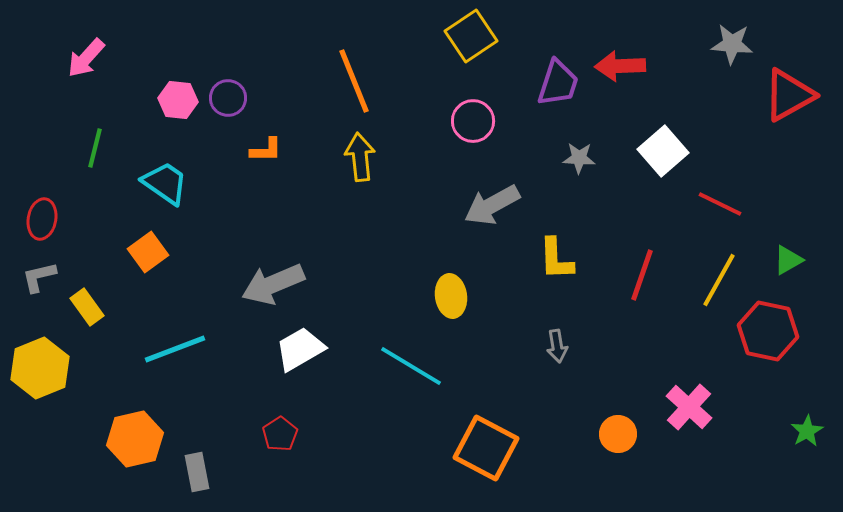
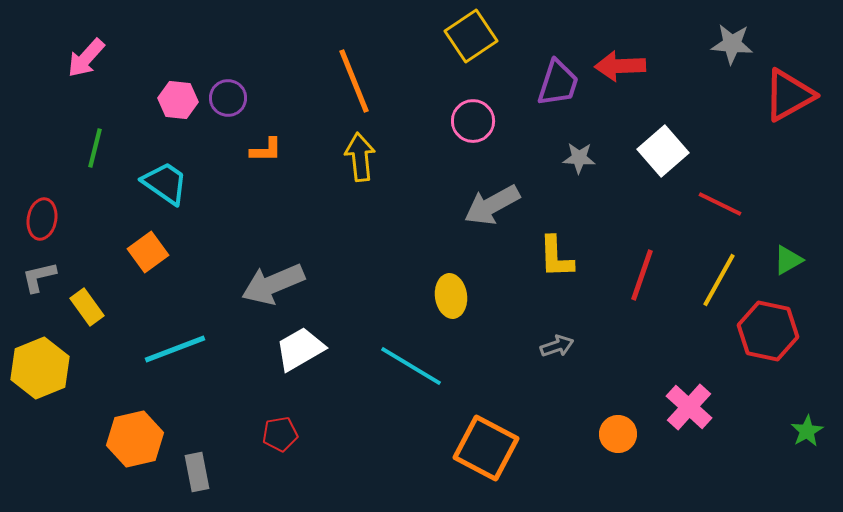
yellow L-shape at (556, 259): moved 2 px up
gray arrow at (557, 346): rotated 100 degrees counterclockwise
red pentagon at (280, 434): rotated 24 degrees clockwise
